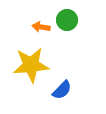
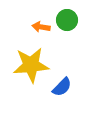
blue semicircle: moved 3 px up
